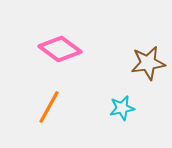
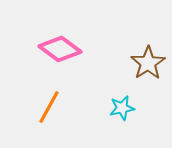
brown star: rotated 24 degrees counterclockwise
